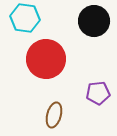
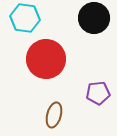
black circle: moved 3 px up
